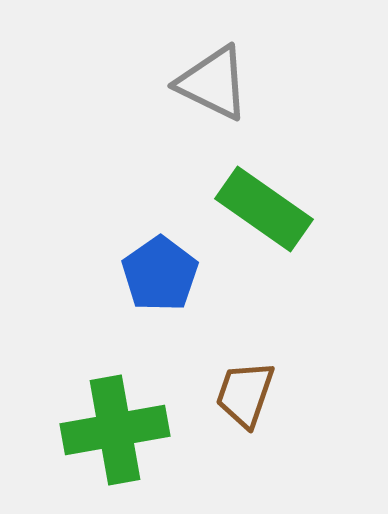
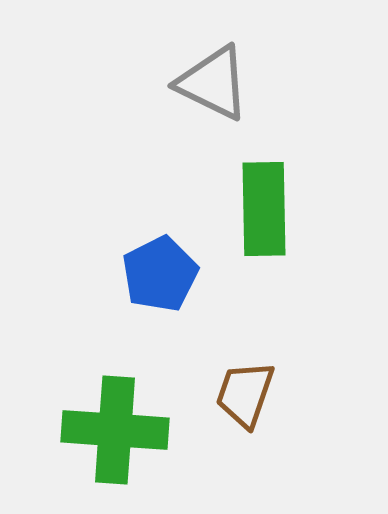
green rectangle: rotated 54 degrees clockwise
blue pentagon: rotated 8 degrees clockwise
green cross: rotated 14 degrees clockwise
